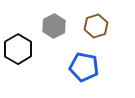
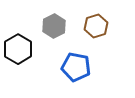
blue pentagon: moved 8 px left
